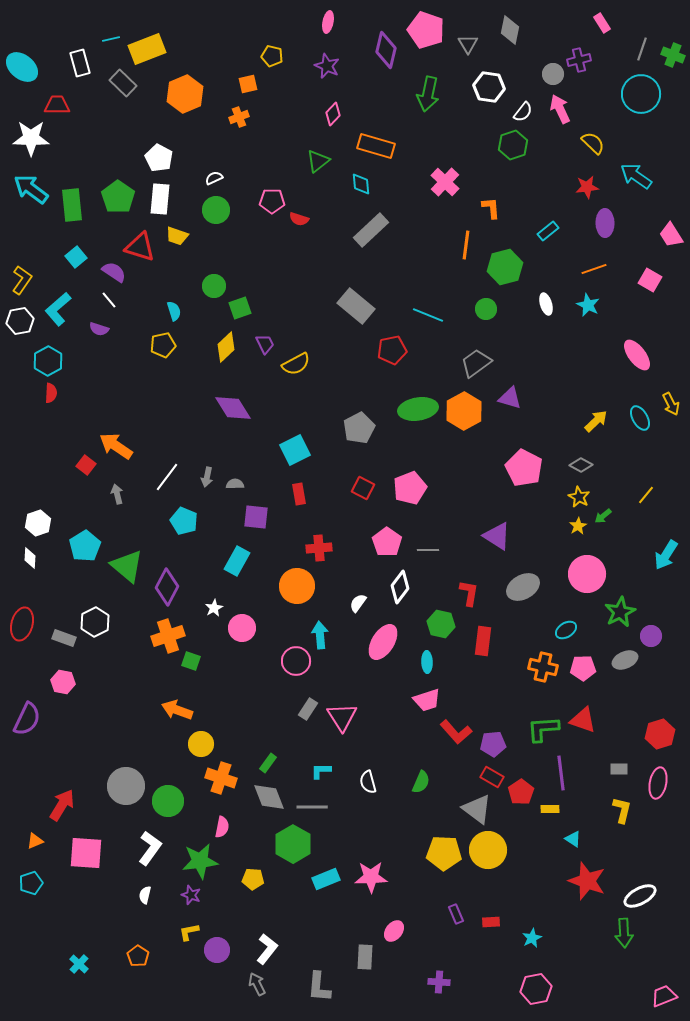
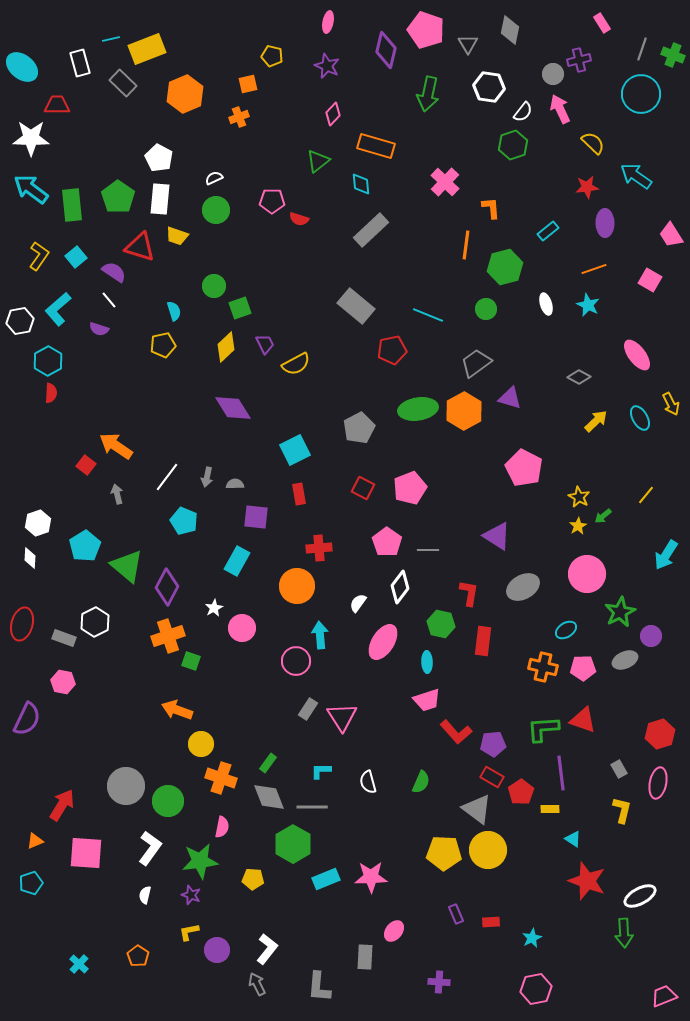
yellow L-shape at (22, 280): moved 17 px right, 24 px up
gray diamond at (581, 465): moved 2 px left, 88 px up
gray rectangle at (619, 769): rotated 60 degrees clockwise
